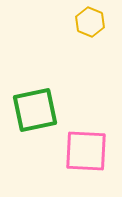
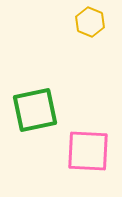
pink square: moved 2 px right
